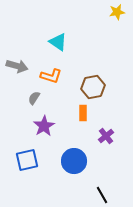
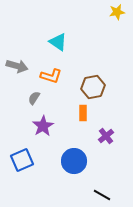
purple star: moved 1 px left
blue square: moved 5 px left; rotated 10 degrees counterclockwise
black line: rotated 30 degrees counterclockwise
